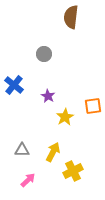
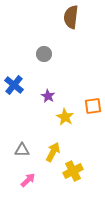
yellow star: rotated 12 degrees counterclockwise
